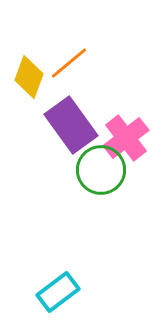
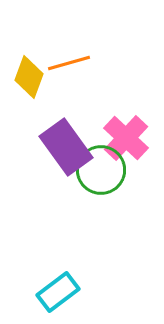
orange line: rotated 24 degrees clockwise
purple rectangle: moved 5 px left, 22 px down
pink cross: rotated 9 degrees counterclockwise
